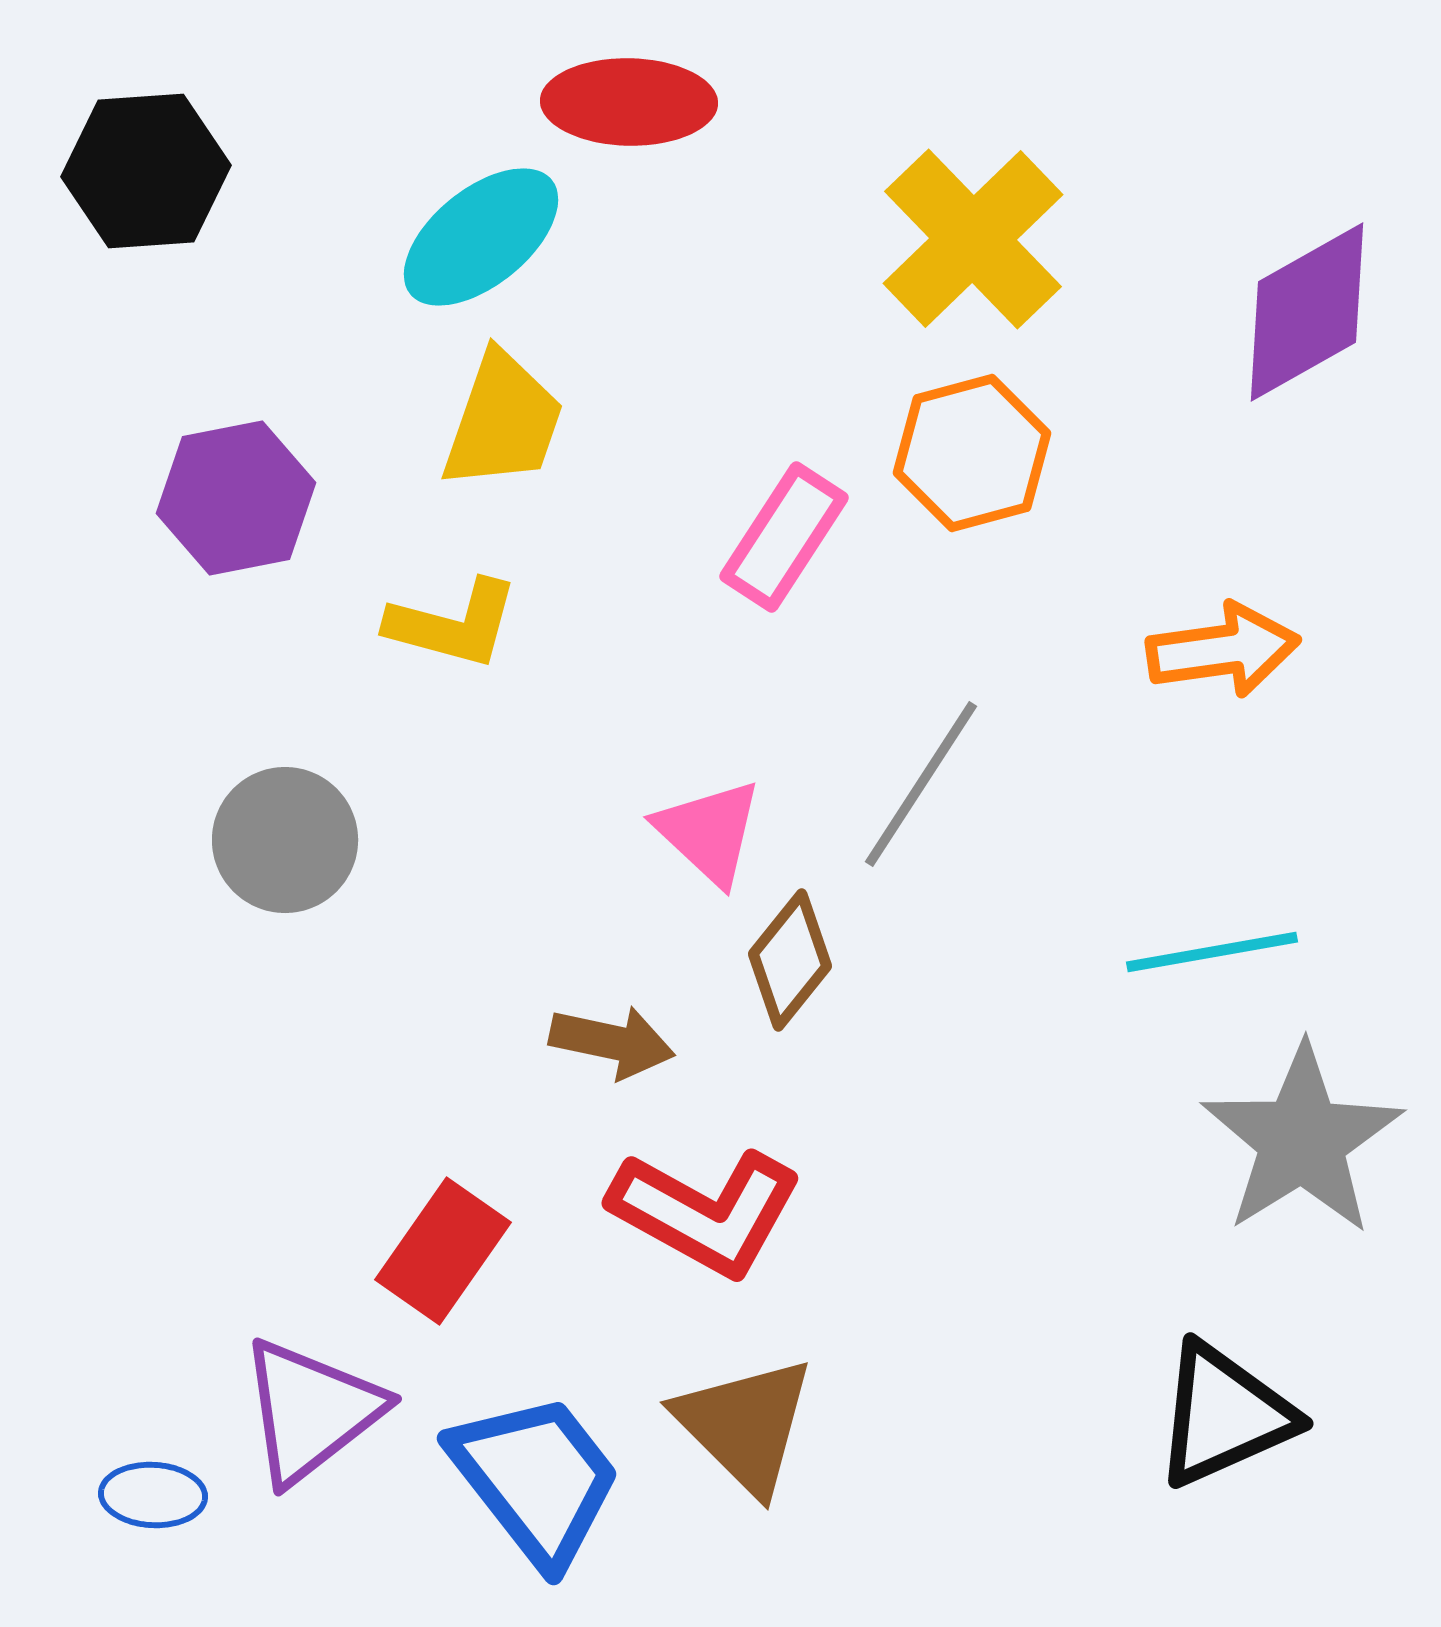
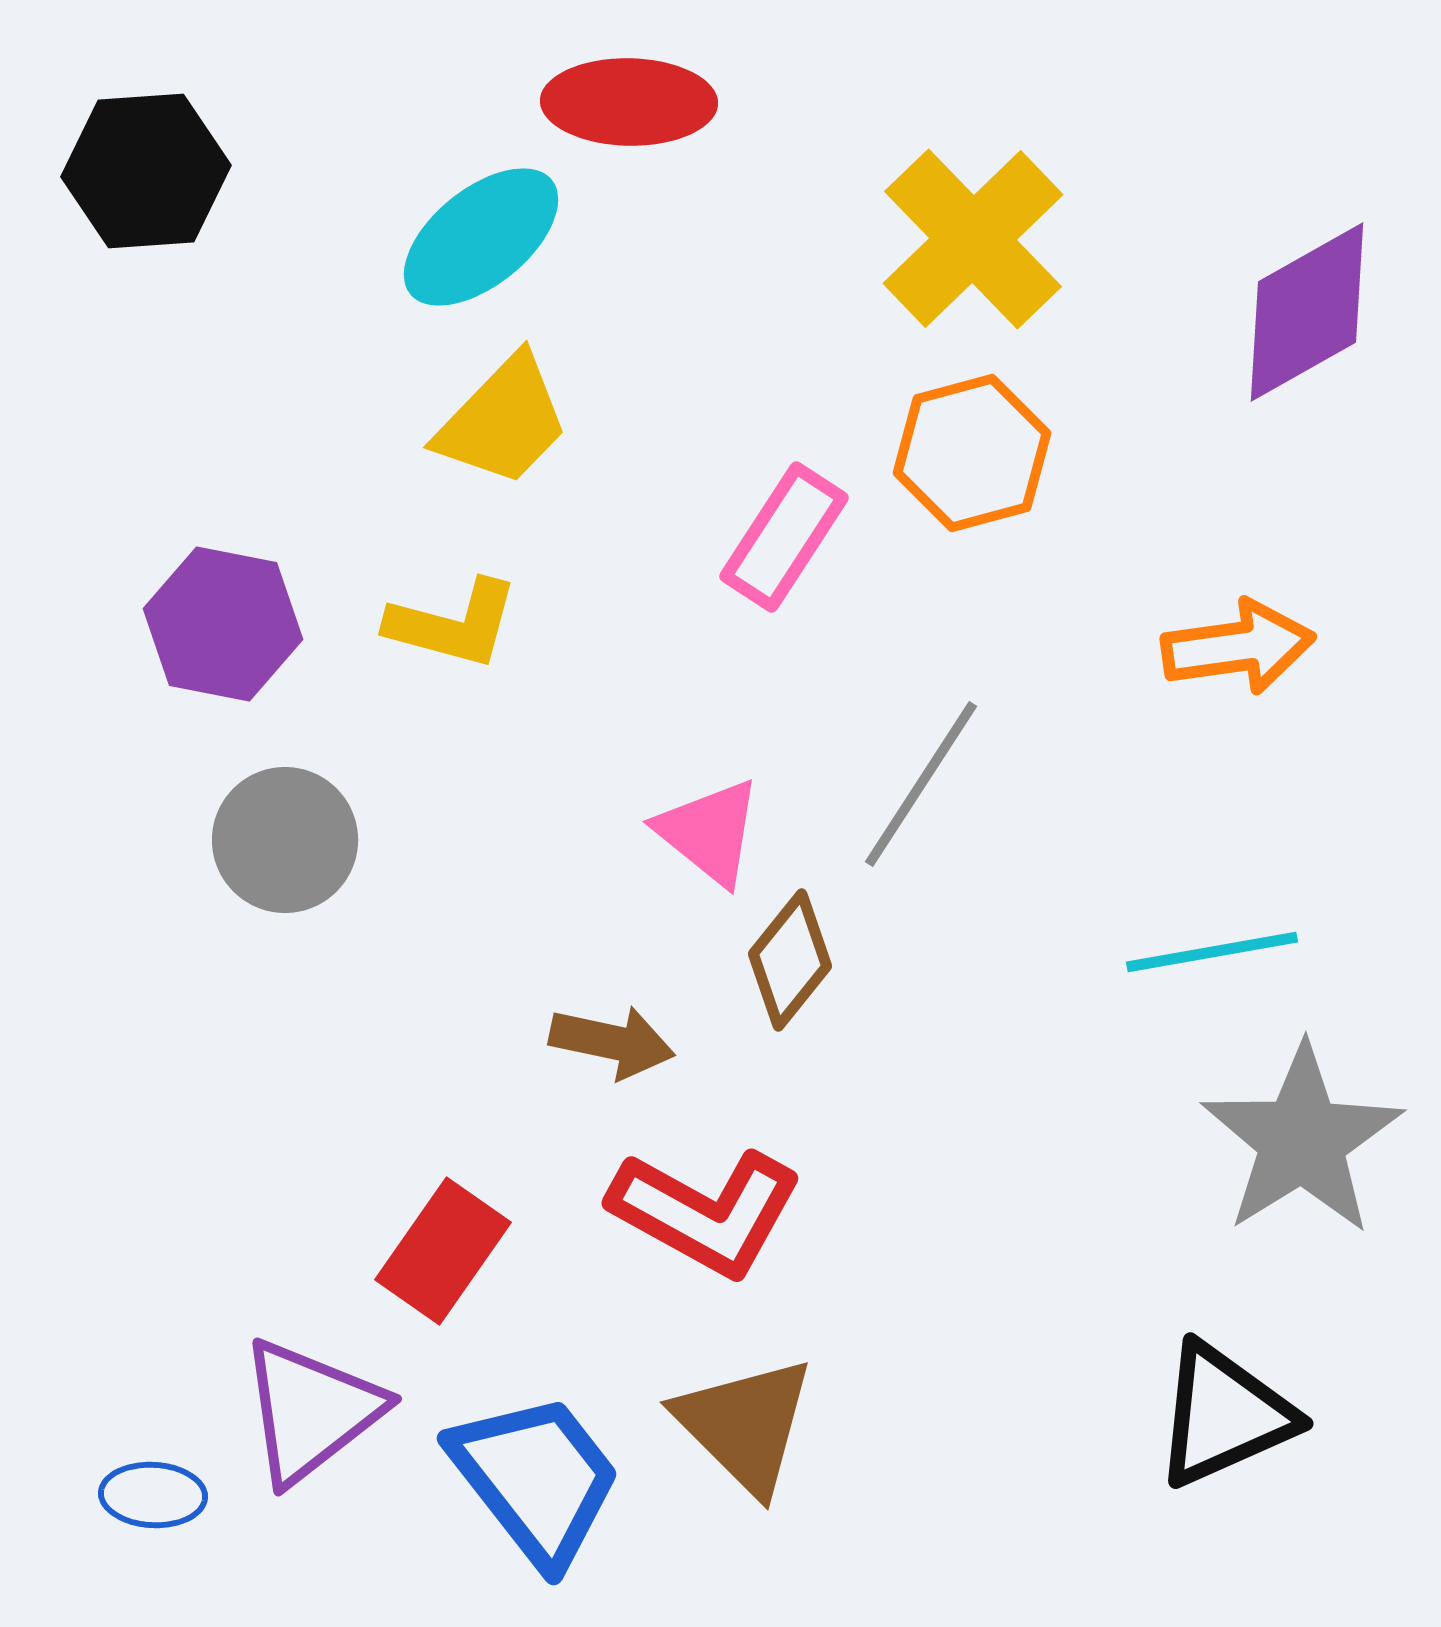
yellow trapezoid: rotated 25 degrees clockwise
purple hexagon: moved 13 px left, 126 px down; rotated 22 degrees clockwise
orange arrow: moved 15 px right, 3 px up
pink triangle: rotated 4 degrees counterclockwise
